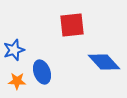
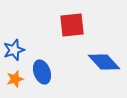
orange star: moved 2 px left, 2 px up; rotated 18 degrees counterclockwise
